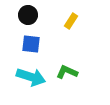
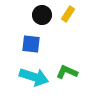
black circle: moved 14 px right
yellow rectangle: moved 3 px left, 7 px up
cyan arrow: moved 3 px right
